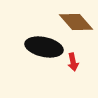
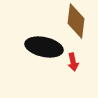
brown diamond: moved 1 px up; rotated 48 degrees clockwise
